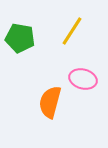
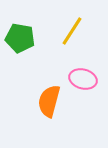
orange semicircle: moved 1 px left, 1 px up
